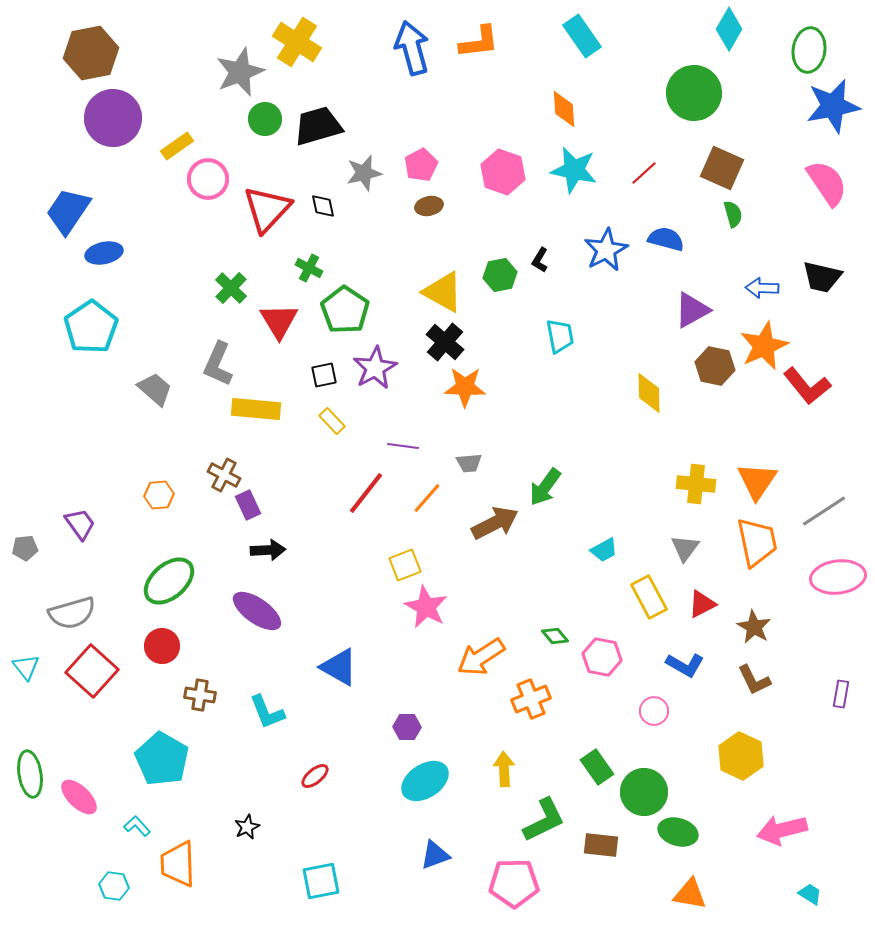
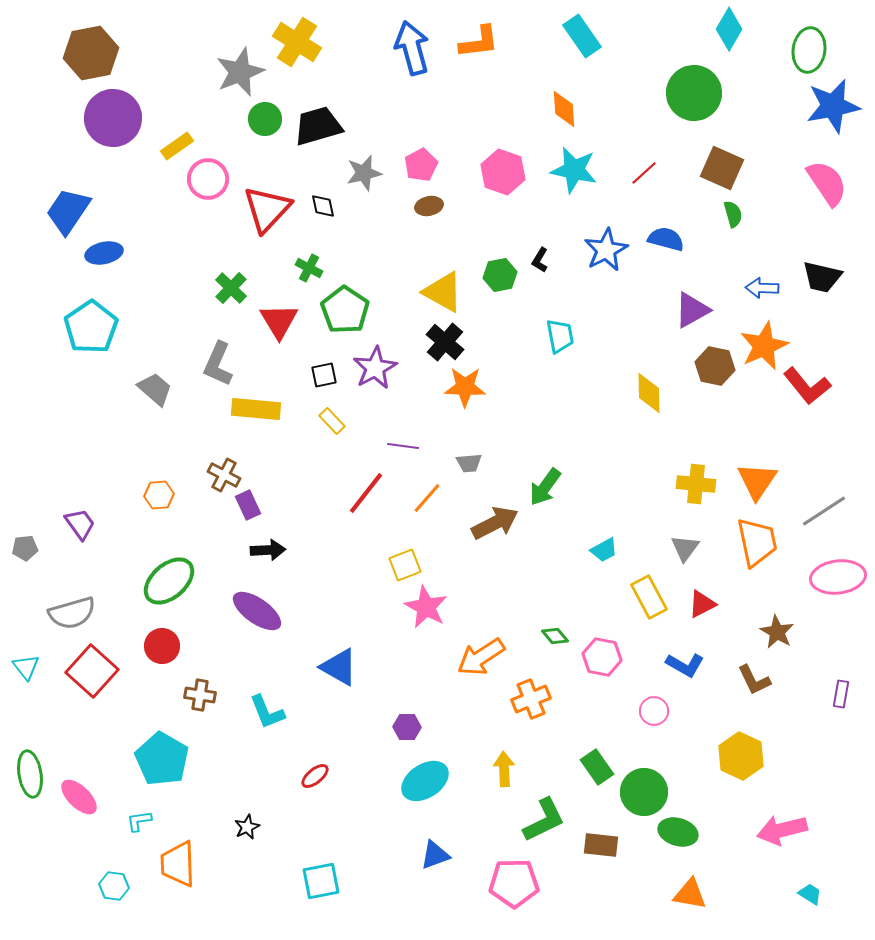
brown star at (754, 627): moved 23 px right, 5 px down
cyan L-shape at (137, 826): moved 2 px right, 5 px up; rotated 56 degrees counterclockwise
